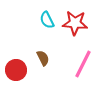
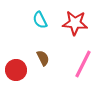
cyan semicircle: moved 7 px left
